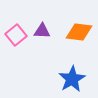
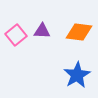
blue star: moved 5 px right, 4 px up
